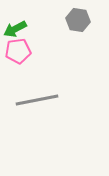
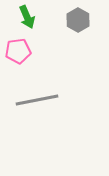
gray hexagon: rotated 20 degrees clockwise
green arrow: moved 12 px right, 12 px up; rotated 85 degrees counterclockwise
